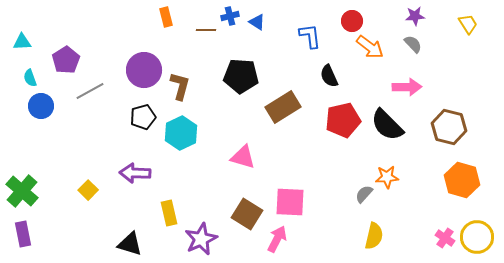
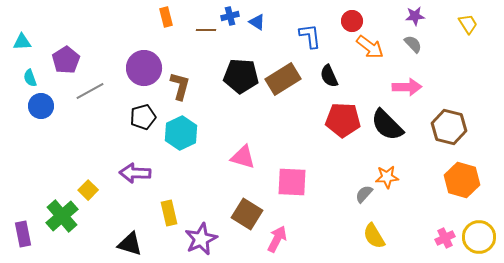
purple circle at (144, 70): moved 2 px up
brown rectangle at (283, 107): moved 28 px up
red pentagon at (343, 120): rotated 16 degrees clockwise
green cross at (22, 191): moved 40 px right, 25 px down; rotated 8 degrees clockwise
pink square at (290, 202): moved 2 px right, 20 px up
yellow semicircle at (374, 236): rotated 136 degrees clockwise
yellow circle at (477, 237): moved 2 px right
pink cross at (445, 238): rotated 30 degrees clockwise
